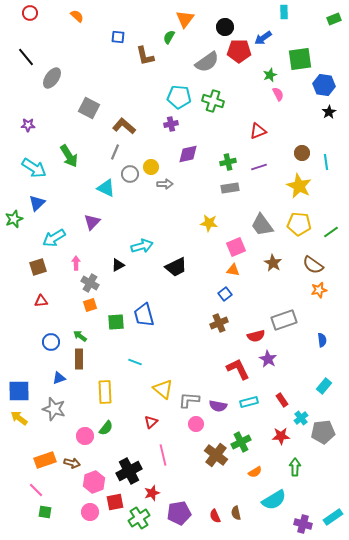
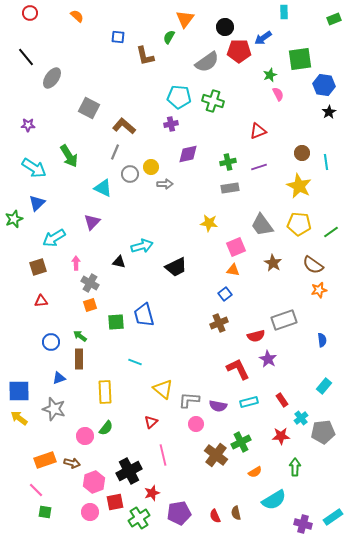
cyan triangle at (106, 188): moved 3 px left
black triangle at (118, 265): moved 1 px right, 3 px up; rotated 40 degrees clockwise
